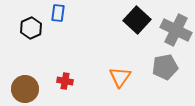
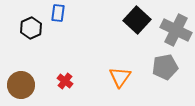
red cross: rotated 28 degrees clockwise
brown circle: moved 4 px left, 4 px up
